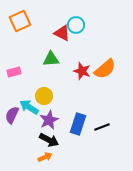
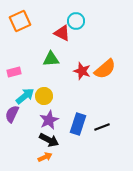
cyan circle: moved 4 px up
cyan arrow: moved 4 px left, 11 px up; rotated 108 degrees clockwise
purple semicircle: moved 1 px up
